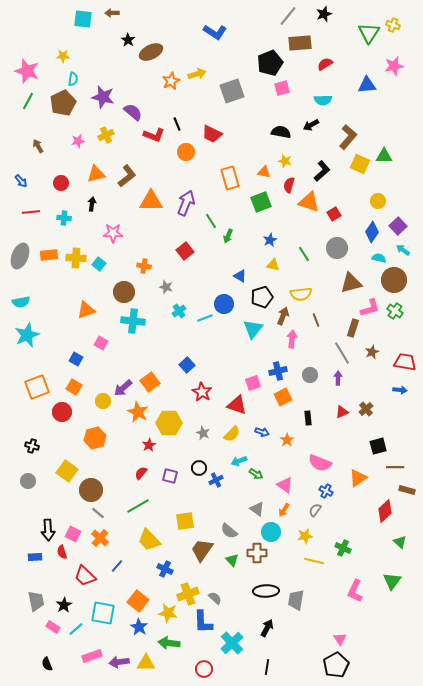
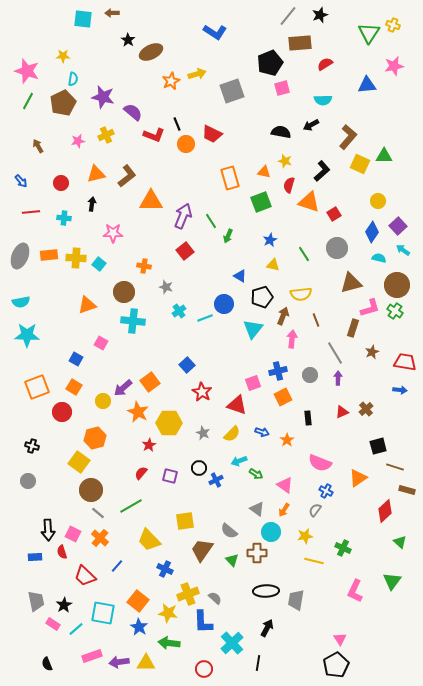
black star at (324, 14): moved 4 px left, 1 px down
orange circle at (186, 152): moved 8 px up
purple arrow at (186, 203): moved 3 px left, 13 px down
brown circle at (394, 280): moved 3 px right, 5 px down
orange triangle at (86, 310): moved 1 px right, 5 px up
cyan star at (27, 335): rotated 25 degrees clockwise
gray line at (342, 353): moved 7 px left
brown line at (395, 467): rotated 18 degrees clockwise
yellow square at (67, 471): moved 12 px right, 9 px up
green line at (138, 506): moved 7 px left
pink rectangle at (53, 627): moved 3 px up
black line at (267, 667): moved 9 px left, 4 px up
